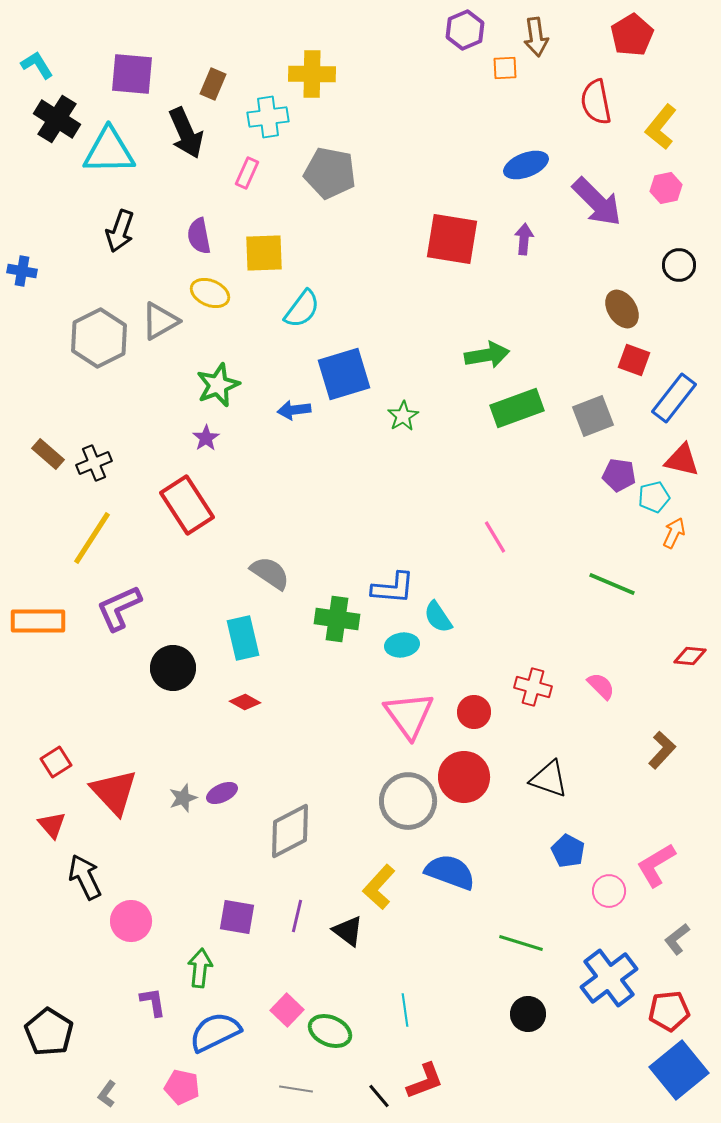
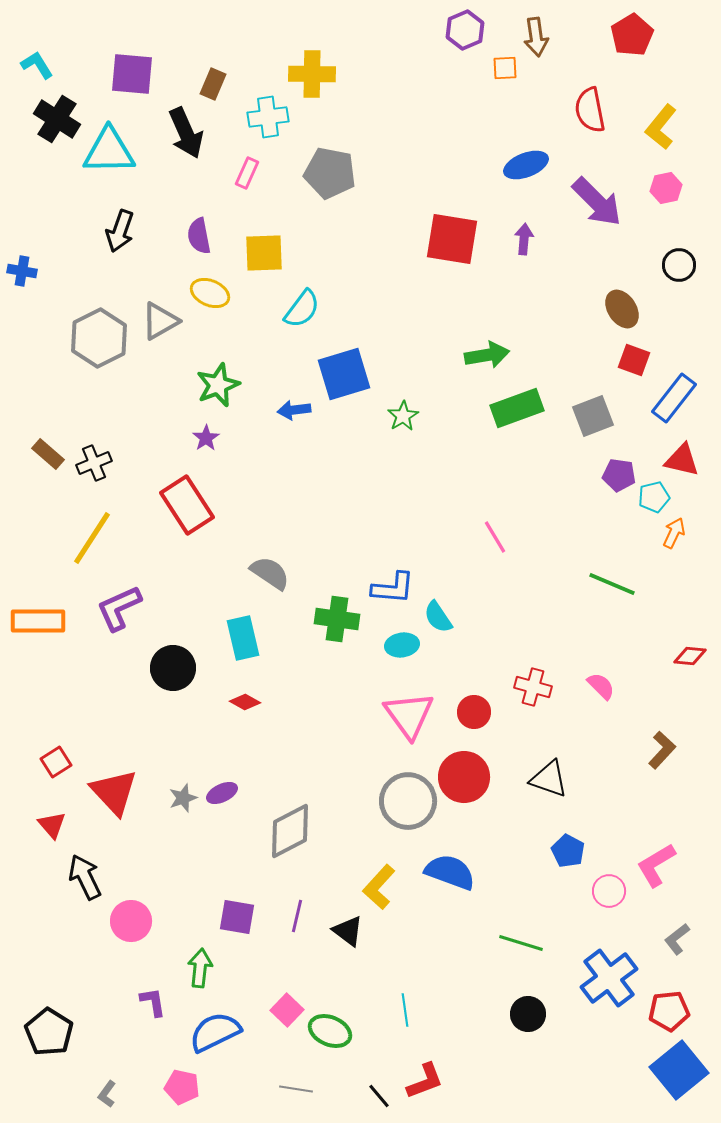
red semicircle at (596, 102): moved 6 px left, 8 px down
